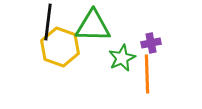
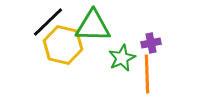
black line: rotated 39 degrees clockwise
yellow hexagon: moved 3 px right, 2 px up; rotated 6 degrees counterclockwise
